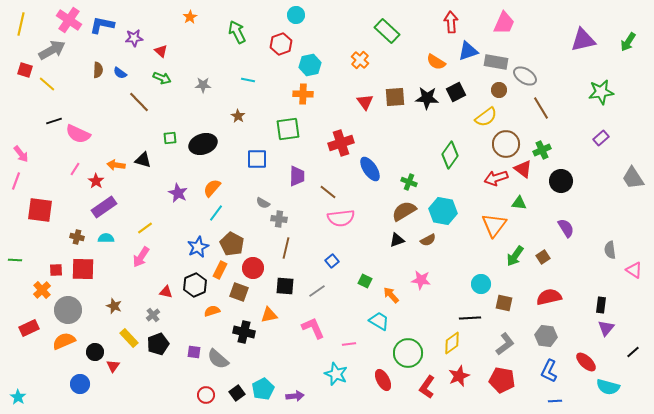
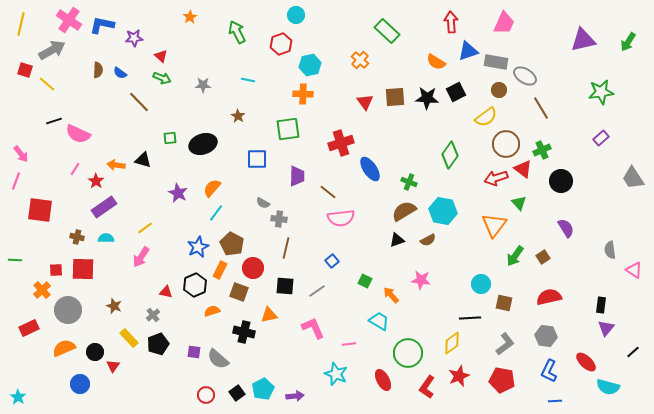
red triangle at (161, 51): moved 5 px down
green triangle at (519, 203): rotated 42 degrees clockwise
orange semicircle at (64, 341): moved 7 px down
